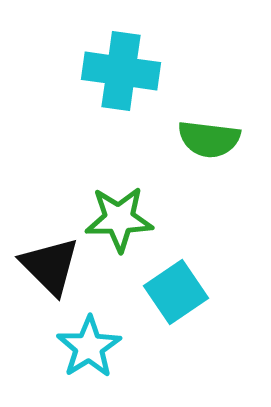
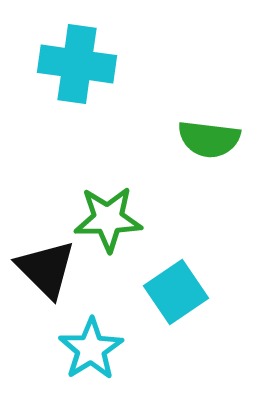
cyan cross: moved 44 px left, 7 px up
green star: moved 11 px left
black triangle: moved 4 px left, 3 px down
cyan star: moved 2 px right, 2 px down
